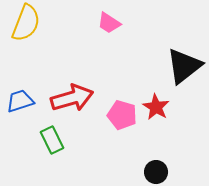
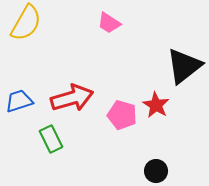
yellow semicircle: rotated 9 degrees clockwise
blue trapezoid: moved 1 px left
red star: moved 2 px up
green rectangle: moved 1 px left, 1 px up
black circle: moved 1 px up
